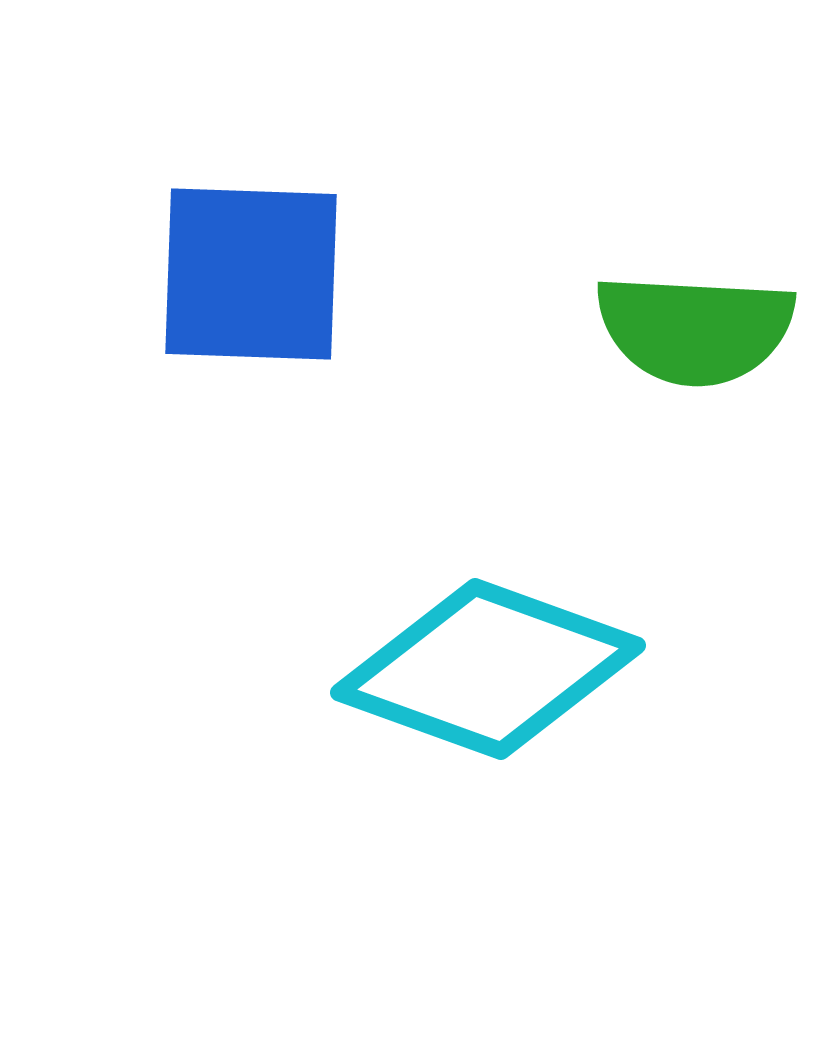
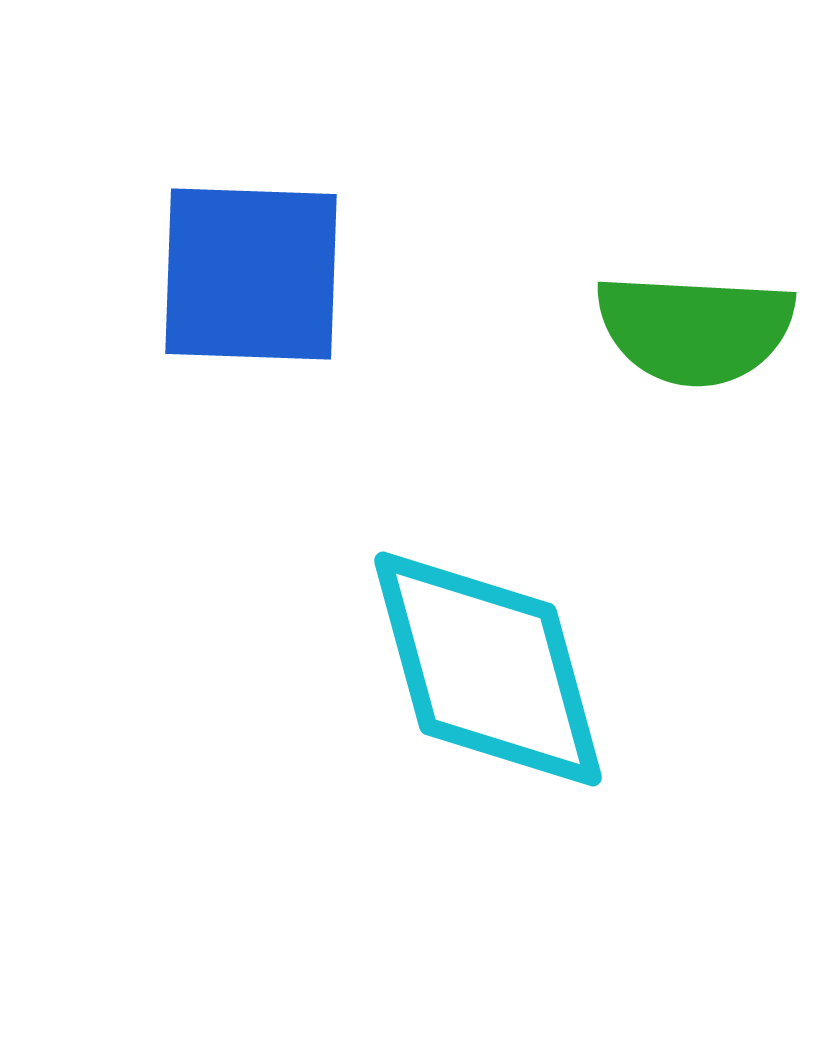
cyan diamond: rotated 55 degrees clockwise
